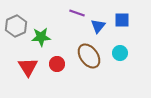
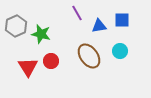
purple line: rotated 42 degrees clockwise
blue triangle: moved 1 px right; rotated 42 degrees clockwise
green star: moved 3 px up; rotated 18 degrees clockwise
cyan circle: moved 2 px up
red circle: moved 6 px left, 3 px up
